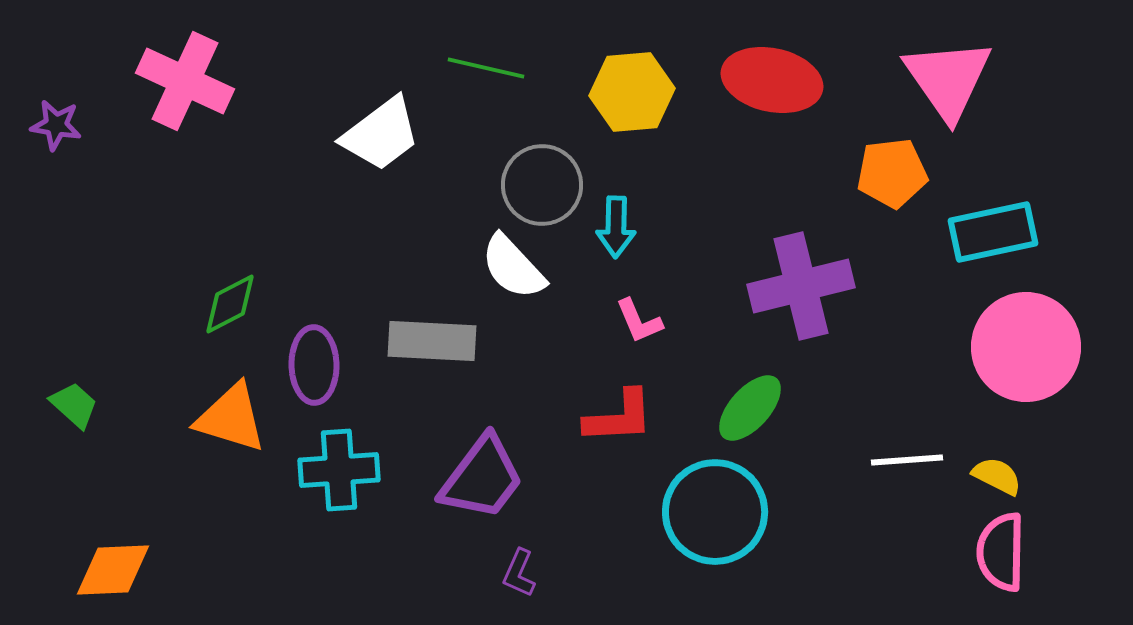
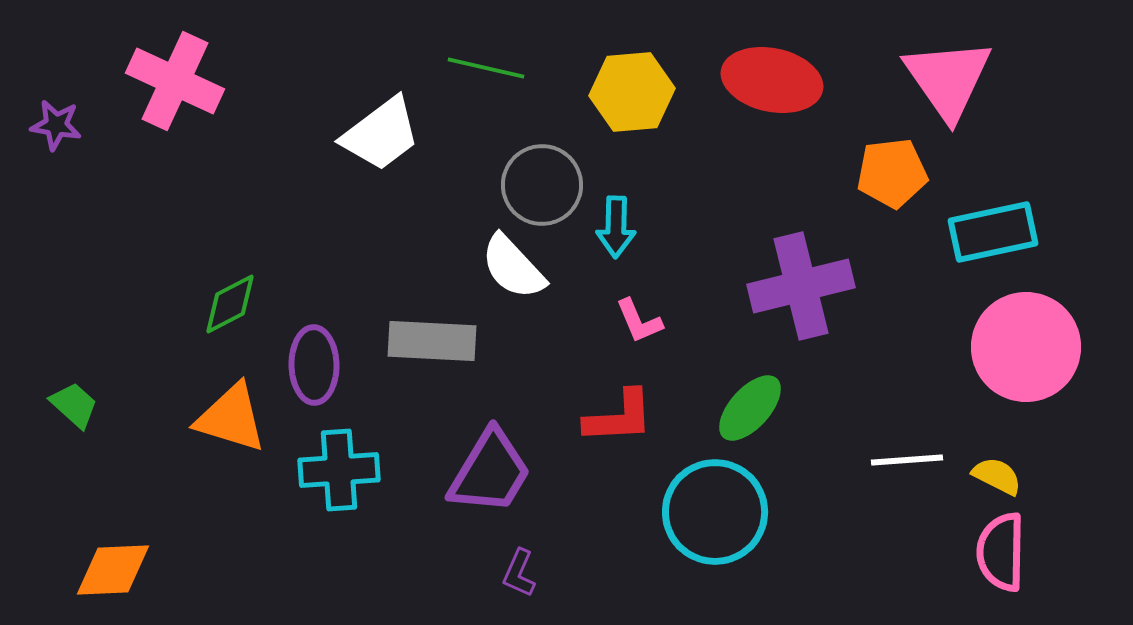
pink cross: moved 10 px left
purple trapezoid: moved 8 px right, 6 px up; rotated 6 degrees counterclockwise
